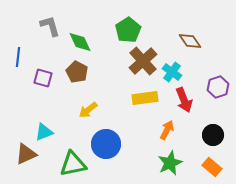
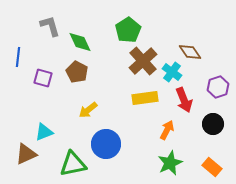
brown diamond: moved 11 px down
black circle: moved 11 px up
